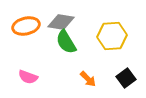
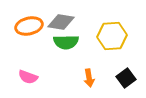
orange ellipse: moved 3 px right
green semicircle: rotated 60 degrees counterclockwise
orange arrow: moved 1 px right, 1 px up; rotated 36 degrees clockwise
